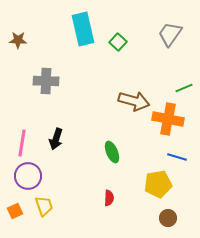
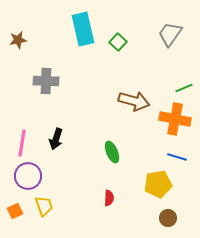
brown star: rotated 12 degrees counterclockwise
orange cross: moved 7 px right
